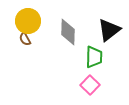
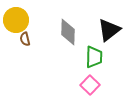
yellow circle: moved 12 px left, 1 px up
brown semicircle: rotated 16 degrees clockwise
